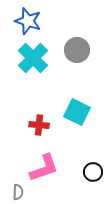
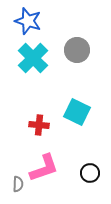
black circle: moved 3 px left, 1 px down
gray semicircle: moved 8 px up
